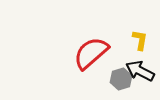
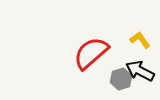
yellow L-shape: rotated 45 degrees counterclockwise
